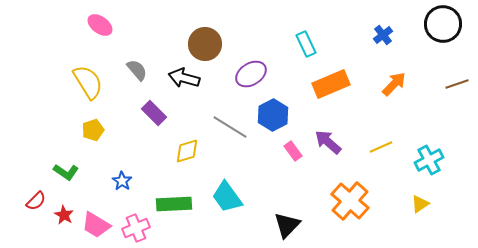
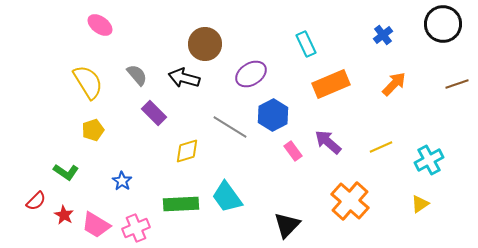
gray semicircle: moved 5 px down
green rectangle: moved 7 px right
